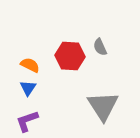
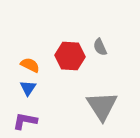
gray triangle: moved 1 px left
purple L-shape: moved 2 px left; rotated 30 degrees clockwise
